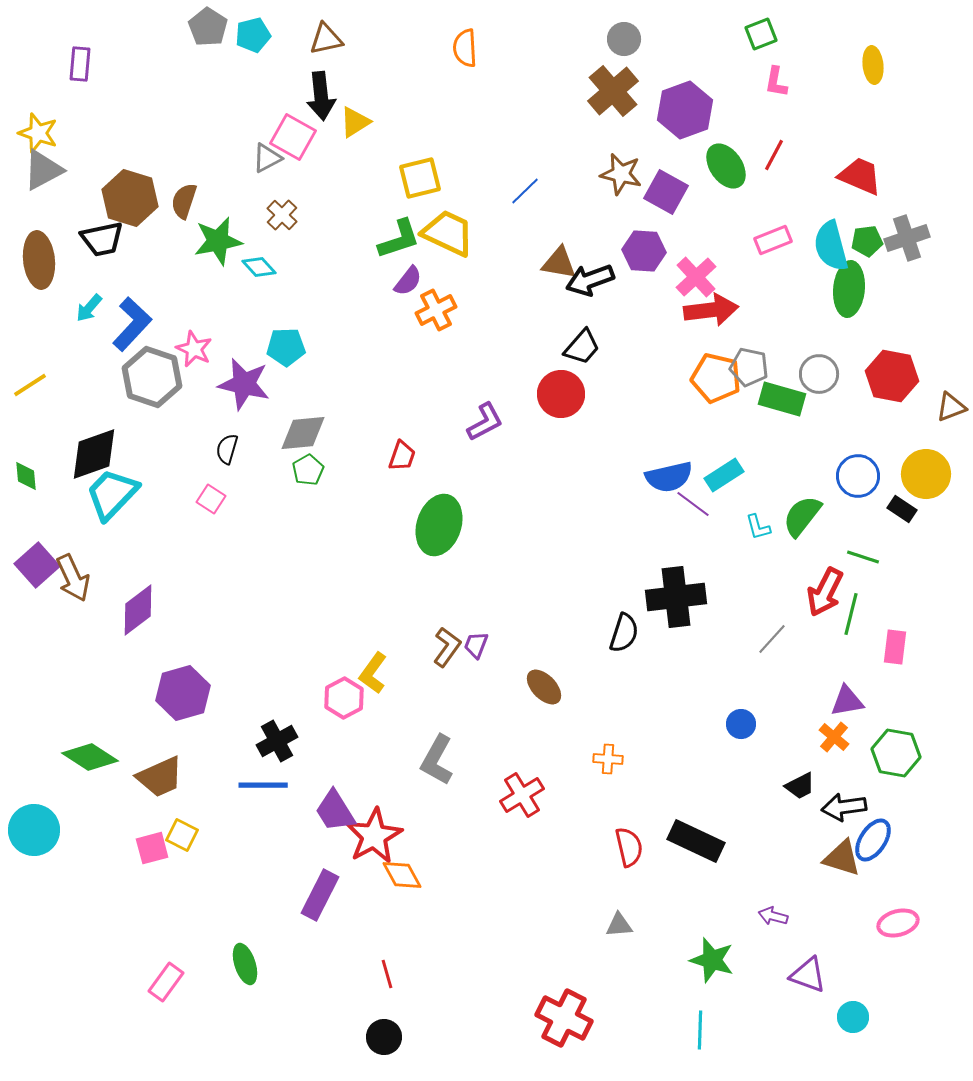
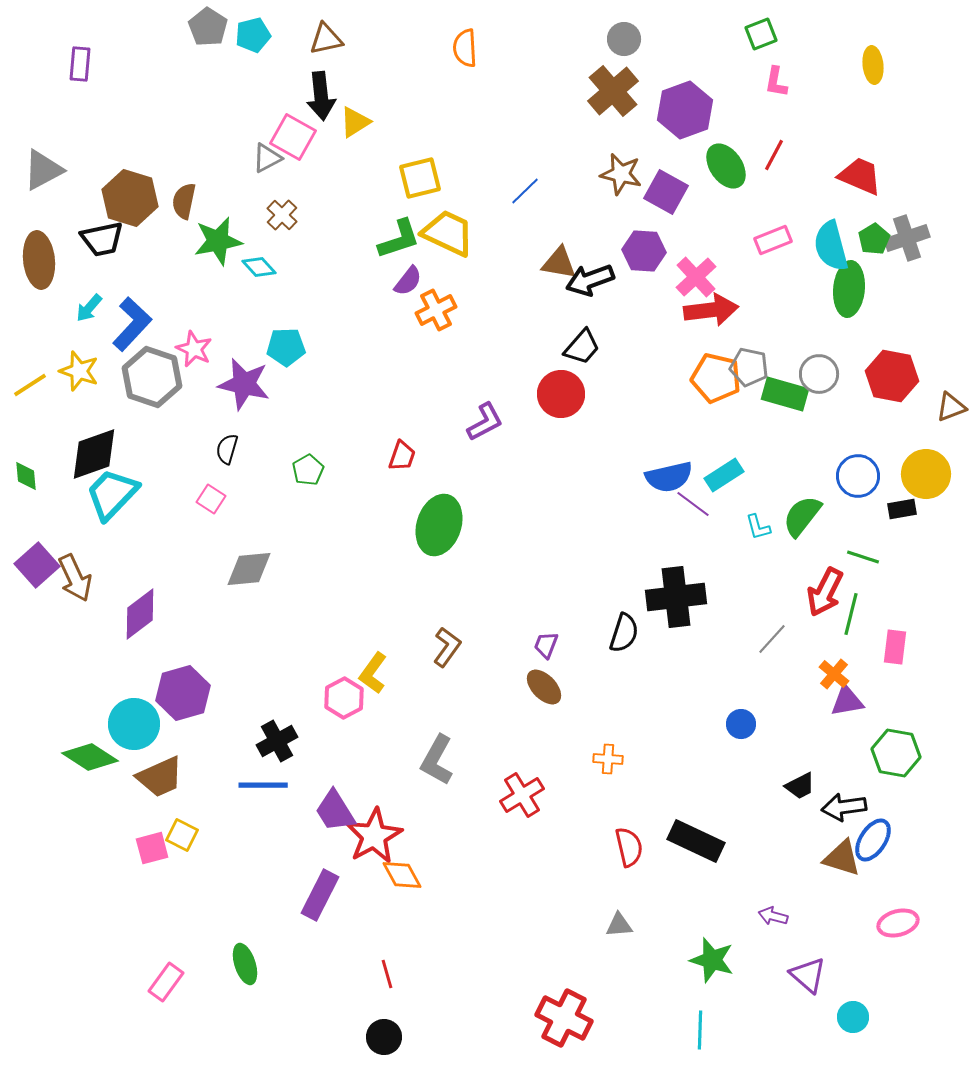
yellow star at (38, 133): moved 41 px right, 238 px down
brown semicircle at (184, 201): rotated 6 degrees counterclockwise
green pentagon at (867, 241): moved 7 px right, 2 px up; rotated 24 degrees counterclockwise
green rectangle at (782, 399): moved 3 px right, 5 px up
gray diamond at (303, 433): moved 54 px left, 136 px down
black rectangle at (902, 509): rotated 44 degrees counterclockwise
brown arrow at (73, 578): moved 2 px right
purple diamond at (138, 610): moved 2 px right, 4 px down
purple trapezoid at (476, 645): moved 70 px right
orange cross at (834, 737): moved 63 px up
cyan circle at (34, 830): moved 100 px right, 106 px up
purple triangle at (808, 975): rotated 21 degrees clockwise
